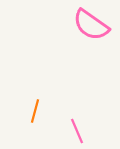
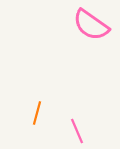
orange line: moved 2 px right, 2 px down
